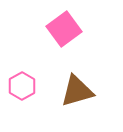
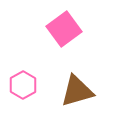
pink hexagon: moved 1 px right, 1 px up
